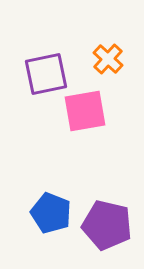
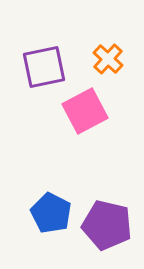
purple square: moved 2 px left, 7 px up
pink square: rotated 18 degrees counterclockwise
blue pentagon: rotated 6 degrees clockwise
